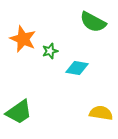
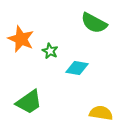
green semicircle: moved 1 px right, 1 px down
orange star: moved 2 px left
green star: rotated 28 degrees counterclockwise
green trapezoid: moved 10 px right, 10 px up
